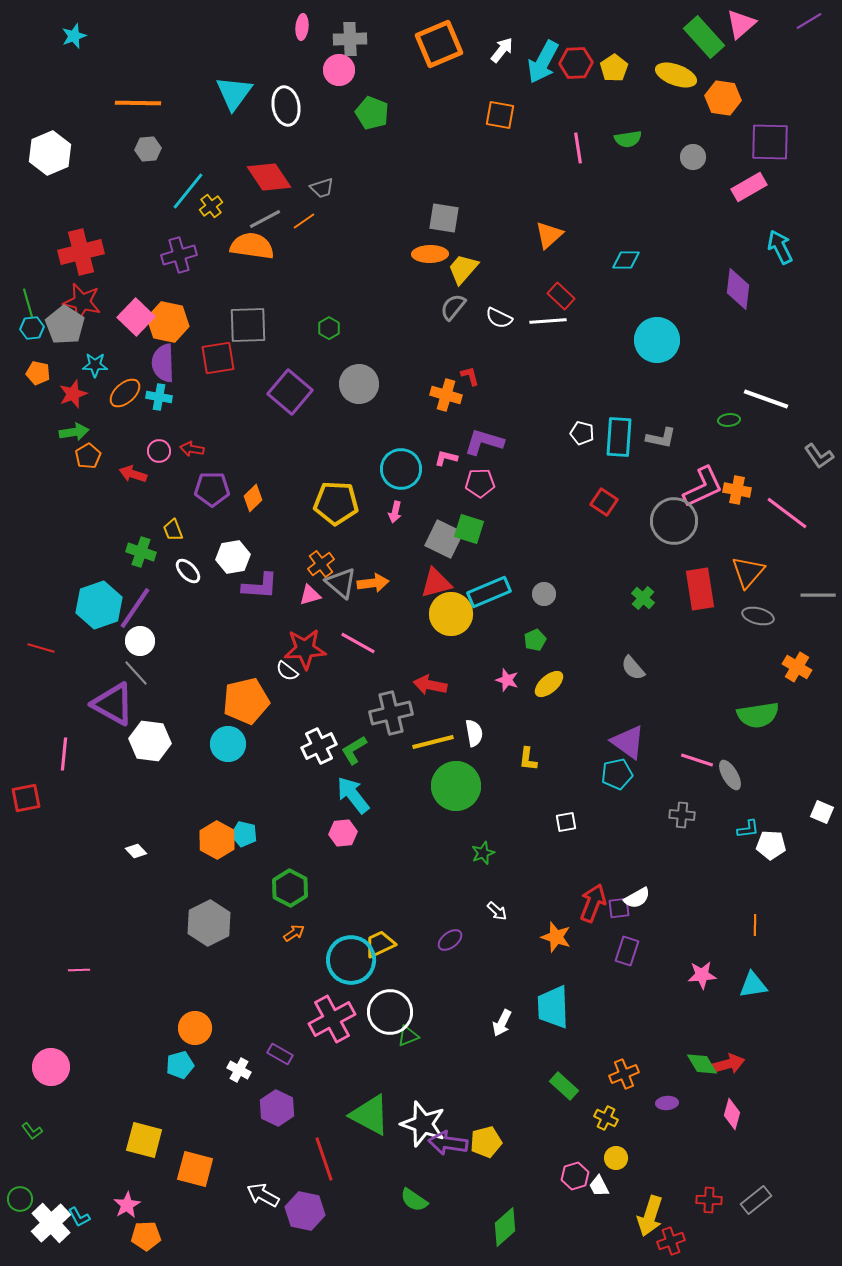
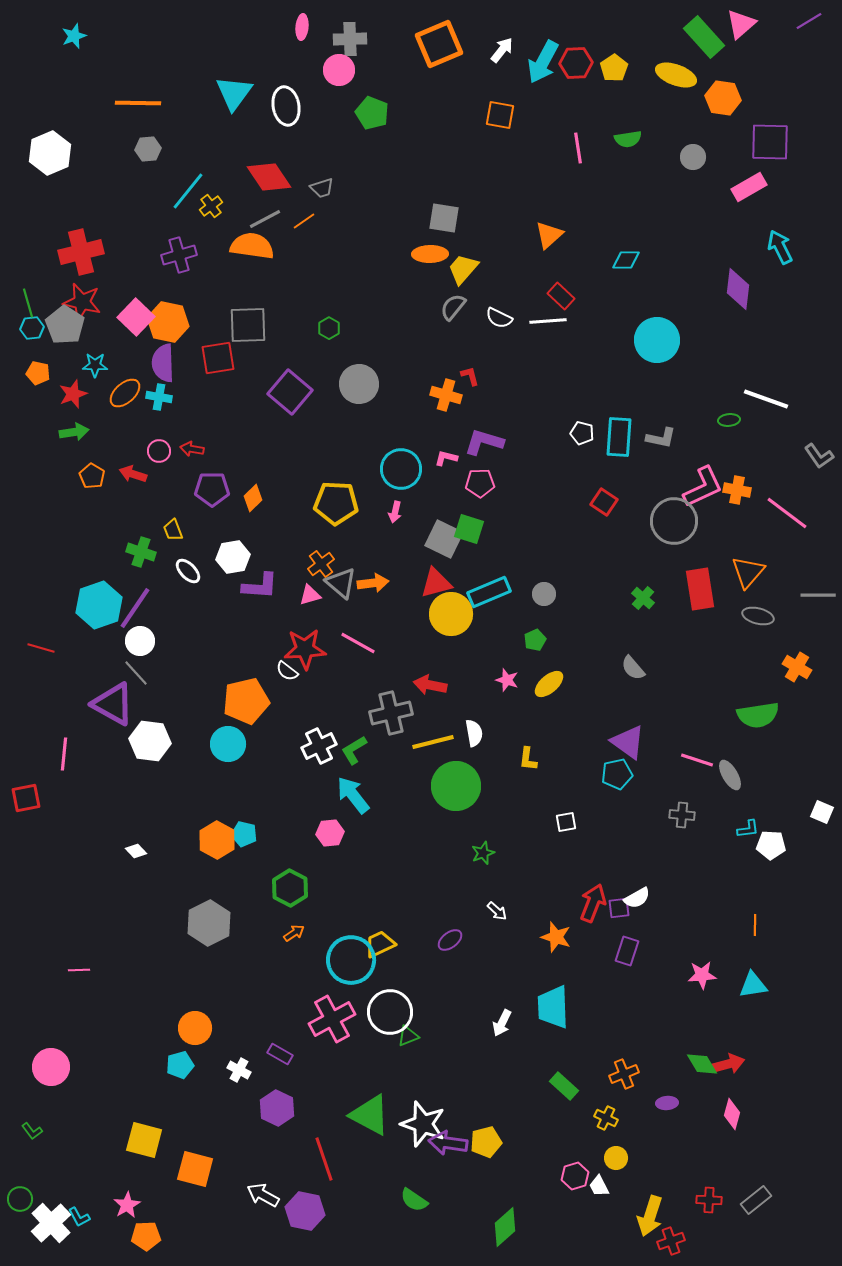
orange pentagon at (88, 456): moved 4 px right, 20 px down; rotated 10 degrees counterclockwise
pink hexagon at (343, 833): moved 13 px left
